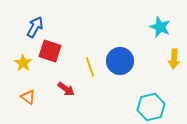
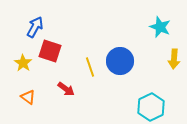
cyan hexagon: rotated 12 degrees counterclockwise
